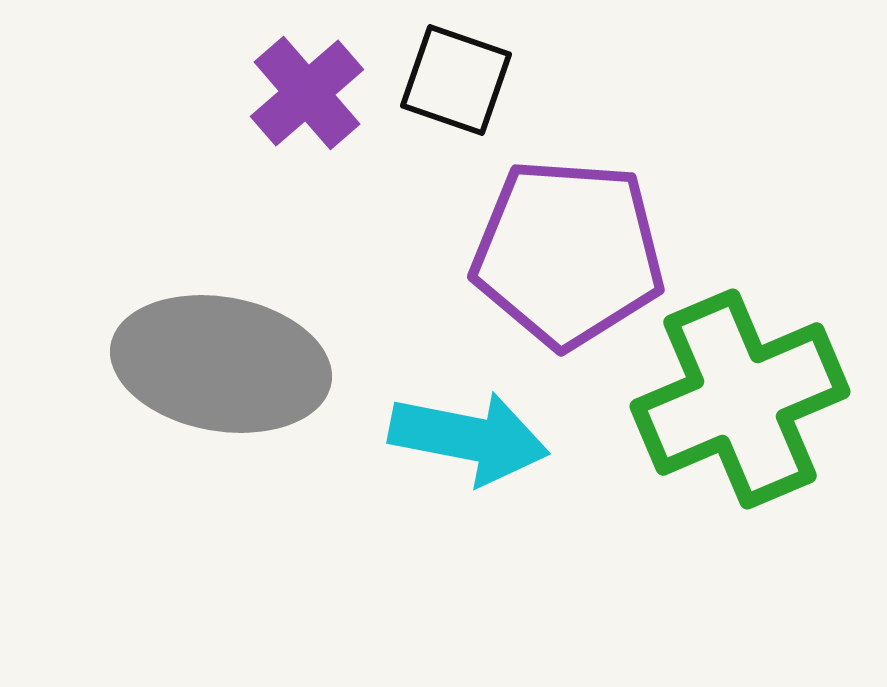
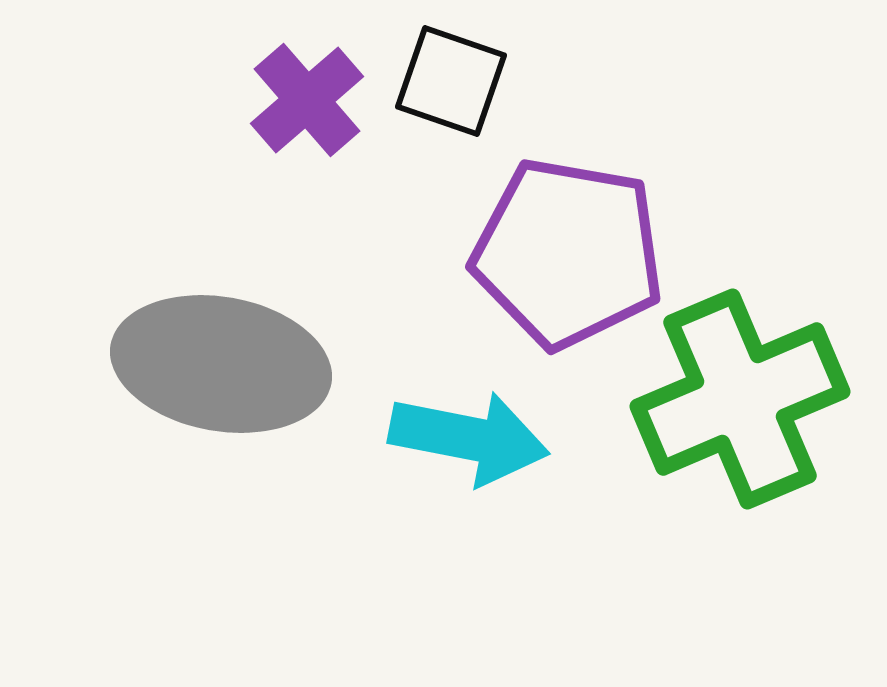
black square: moved 5 px left, 1 px down
purple cross: moved 7 px down
purple pentagon: rotated 6 degrees clockwise
